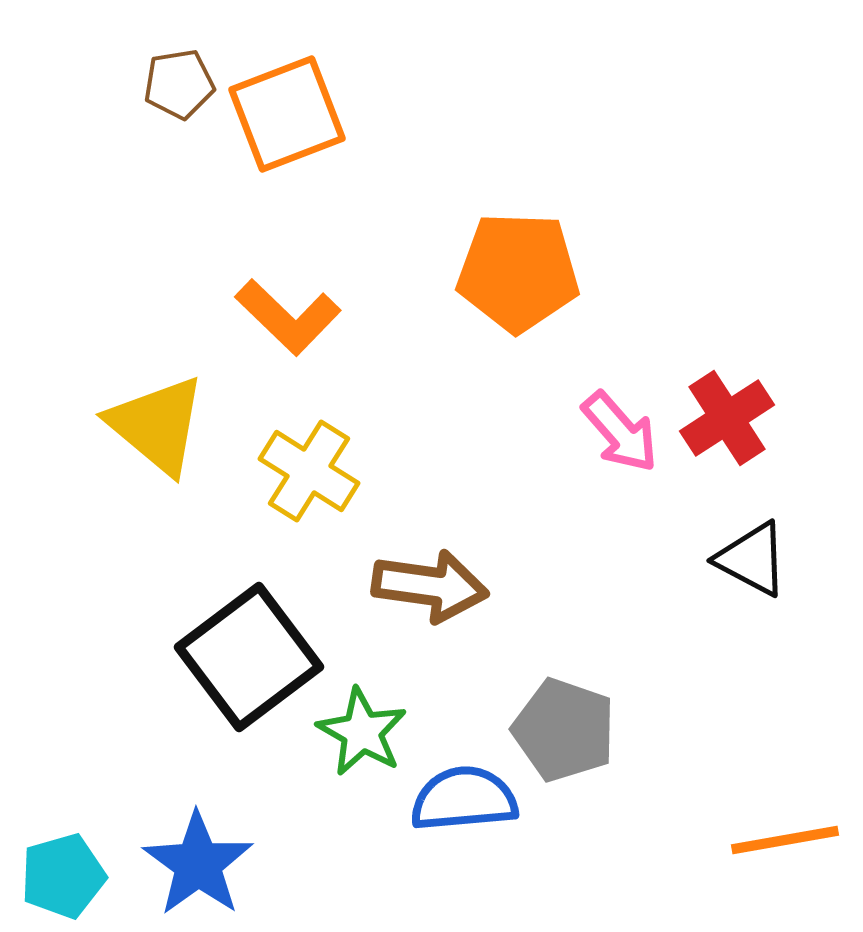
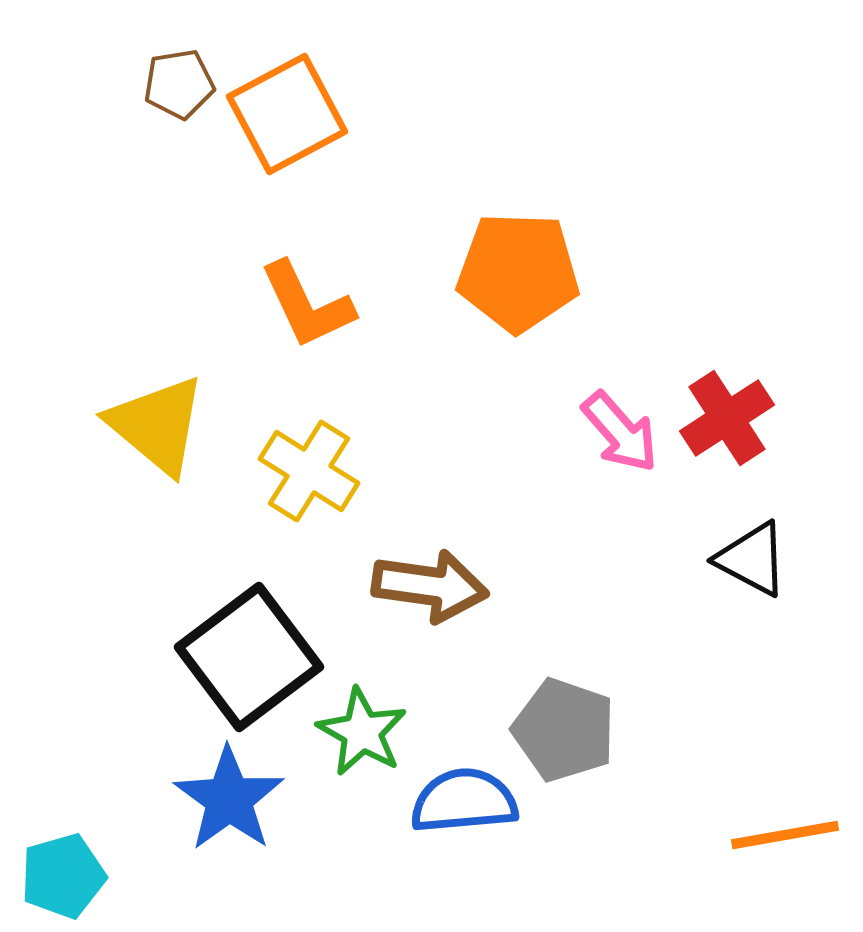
orange square: rotated 7 degrees counterclockwise
orange L-shape: moved 19 px right, 12 px up; rotated 21 degrees clockwise
blue semicircle: moved 2 px down
orange line: moved 5 px up
blue star: moved 31 px right, 65 px up
